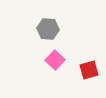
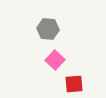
red square: moved 15 px left, 14 px down; rotated 12 degrees clockwise
